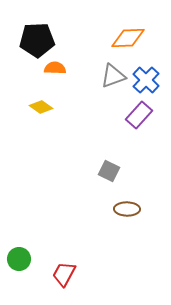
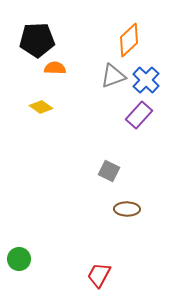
orange diamond: moved 1 px right, 2 px down; rotated 40 degrees counterclockwise
red trapezoid: moved 35 px right, 1 px down
